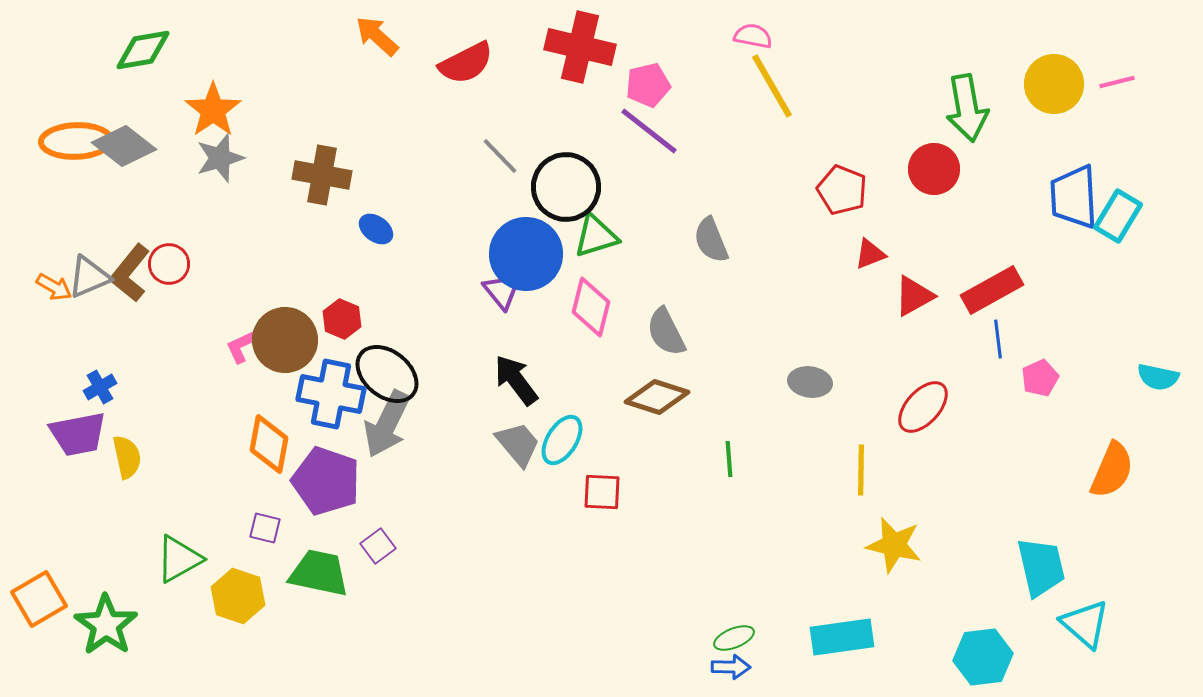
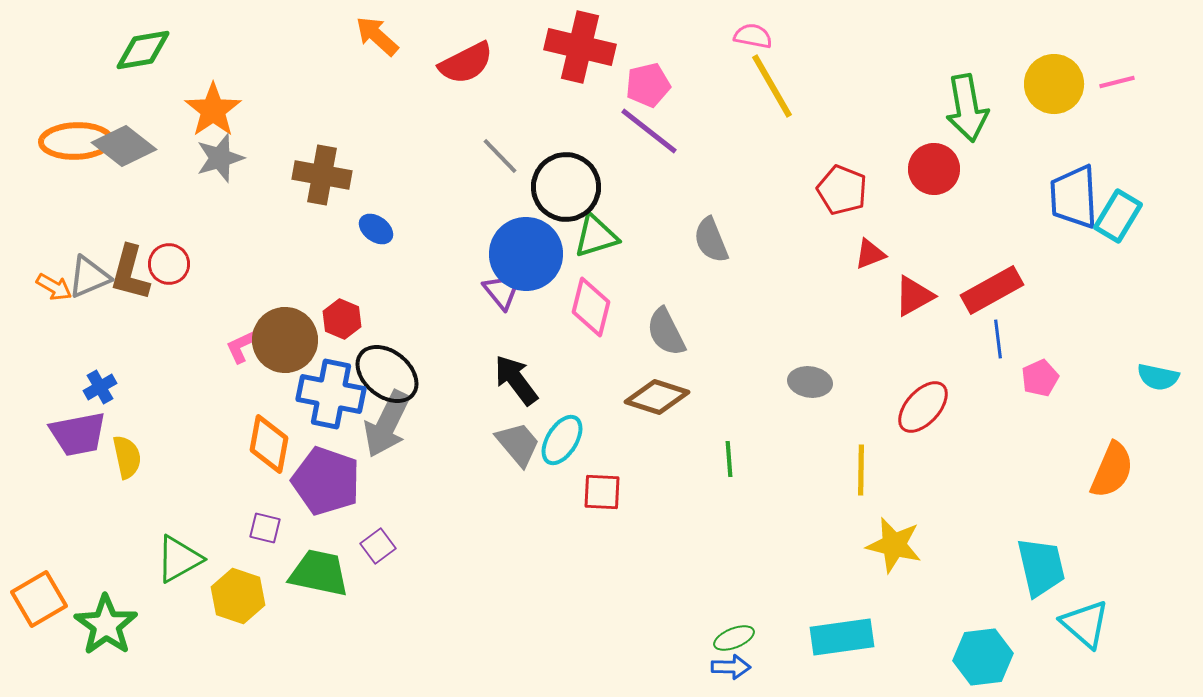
brown L-shape at (130, 273): rotated 24 degrees counterclockwise
